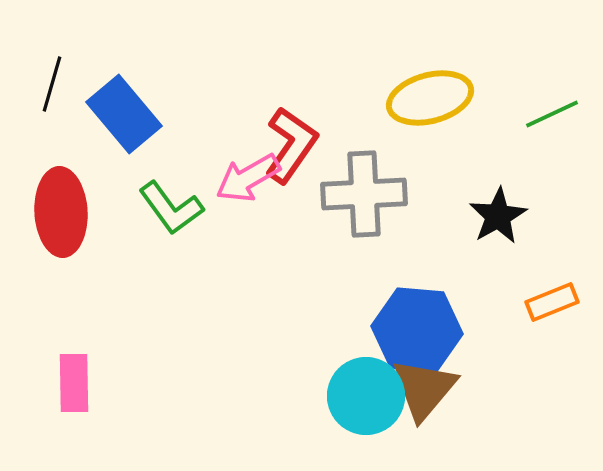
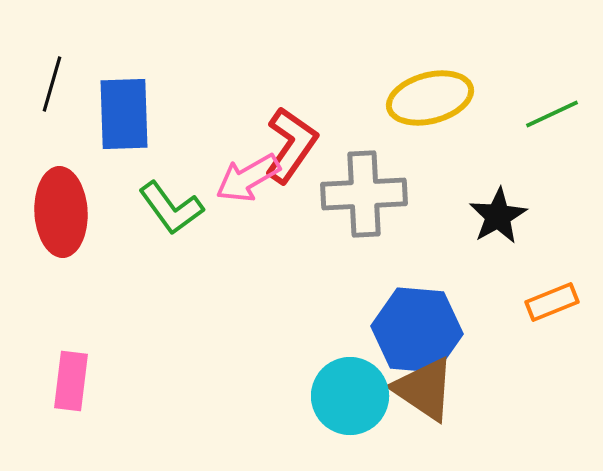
blue rectangle: rotated 38 degrees clockwise
pink rectangle: moved 3 px left, 2 px up; rotated 8 degrees clockwise
brown triangle: rotated 36 degrees counterclockwise
cyan circle: moved 16 px left
